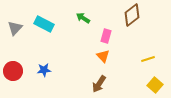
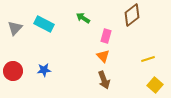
brown arrow: moved 5 px right, 4 px up; rotated 54 degrees counterclockwise
